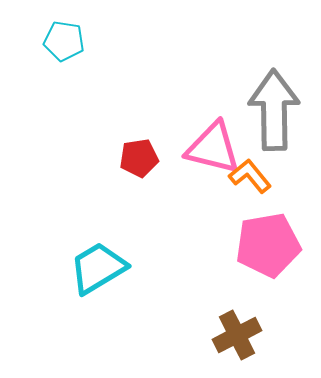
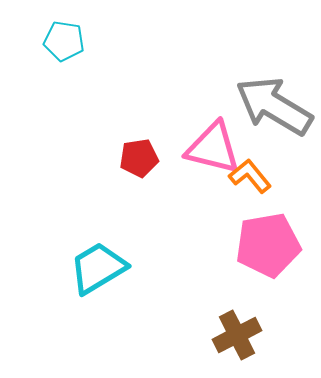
gray arrow: moved 4 px up; rotated 58 degrees counterclockwise
